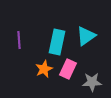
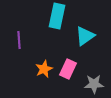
cyan triangle: moved 1 px left
cyan rectangle: moved 26 px up
gray star: moved 2 px right, 2 px down
